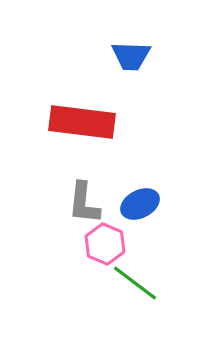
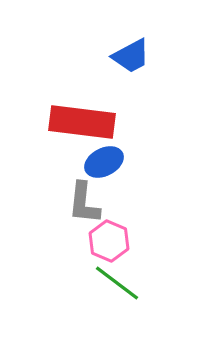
blue trapezoid: rotated 30 degrees counterclockwise
blue ellipse: moved 36 px left, 42 px up
pink hexagon: moved 4 px right, 3 px up
green line: moved 18 px left
